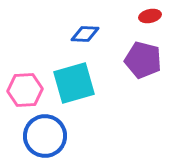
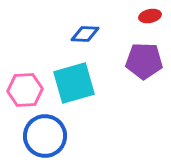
purple pentagon: moved 1 px right, 1 px down; rotated 12 degrees counterclockwise
